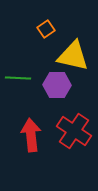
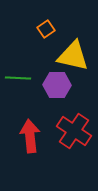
red arrow: moved 1 px left, 1 px down
